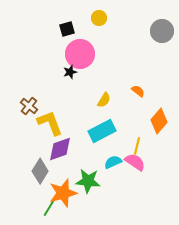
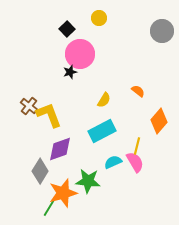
black square: rotated 28 degrees counterclockwise
yellow L-shape: moved 1 px left, 8 px up
pink semicircle: rotated 25 degrees clockwise
